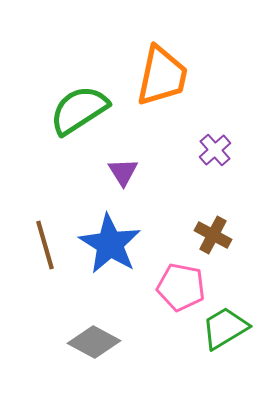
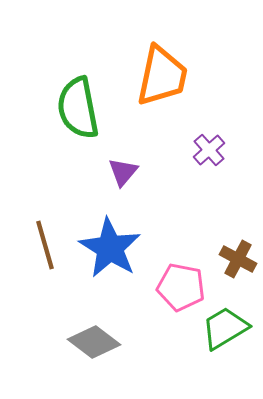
green semicircle: moved 1 px left, 2 px up; rotated 68 degrees counterclockwise
purple cross: moved 6 px left
purple triangle: rotated 12 degrees clockwise
brown cross: moved 25 px right, 24 px down
blue star: moved 4 px down
gray diamond: rotated 9 degrees clockwise
